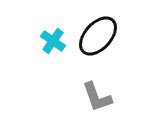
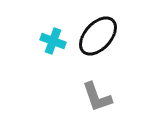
cyan cross: rotated 15 degrees counterclockwise
